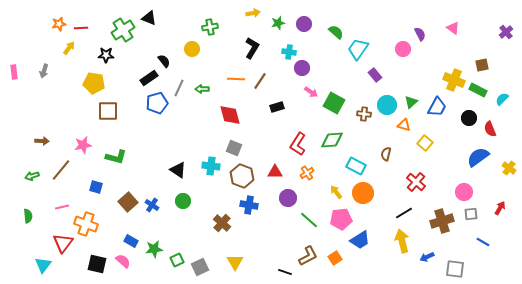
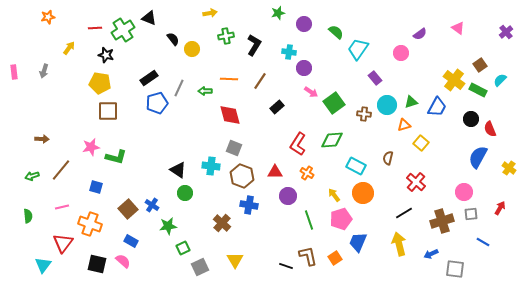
yellow arrow at (253, 13): moved 43 px left
green star at (278, 23): moved 10 px up
orange star at (59, 24): moved 11 px left, 7 px up
green cross at (210, 27): moved 16 px right, 9 px down
red line at (81, 28): moved 14 px right
pink triangle at (453, 28): moved 5 px right
purple semicircle at (420, 34): rotated 80 degrees clockwise
black L-shape at (252, 48): moved 2 px right, 3 px up
pink circle at (403, 49): moved 2 px left, 4 px down
black star at (106, 55): rotated 14 degrees clockwise
black semicircle at (164, 61): moved 9 px right, 22 px up
brown square at (482, 65): moved 2 px left; rotated 24 degrees counterclockwise
purple circle at (302, 68): moved 2 px right
purple rectangle at (375, 75): moved 3 px down
orange line at (236, 79): moved 7 px left
yellow cross at (454, 80): rotated 15 degrees clockwise
yellow pentagon at (94, 83): moved 6 px right
green arrow at (202, 89): moved 3 px right, 2 px down
cyan semicircle at (502, 99): moved 2 px left, 19 px up
green triangle at (411, 102): rotated 24 degrees clockwise
green square at (334, 103): rotated 25 degrees clockwise
black rectangle at (277, 107): rotated 24 degrees counterclockwise
black circle at (469, 118): moved 2 px right, 1 px down
orange triangle at (404, 125): rotated 32 degrees counterclockwise
brown arrow at (42, 141): moved 2 px up
yellow square at (425, 143): moved 4 px left
pink star at (83, 145): moved 8 px right, 2 px down
brown semicircle at (386, 154): moved 2 px right, 4 px down
blue semicircle at (478, 157): rotated 25 degrees counterclockwise
orange cross at (307, 173): rotated 24 degrees counterclockwise
yellow arrow at (336, 192): moved 2 px left, 3 px down
purple circle at (288, 198): moved 2 px up
green circle at (183, 201): moved 2 px right, 8 px up
brown square at (128, 202): moved 7 px down
pink pentagon at (341, 219): rotated 10 degrees counterclockwise
green line at (309, 220): rotated 30 degrees clockwise
orange cross at (86, 224): moved 4 px right
blue trapezoid at (360, 240): moved 2 px left, 2 px down; rotated 145 degrees clockwise
yellow arrow at (402, 241): moved 3 px left, 3 px down
green star at (154, 249): moved 14 px right, 23 px up
brown L-shape at (308, 256): rotated 75 degrees counterclockwise
blue arrow at (427, 257): moved 4 px right, 3 px up
green square at (177, 260): moved 6 px right, 12 px up
yellow triangle at (235, 262): moved 2 px up
black line at (285, 272): moved 1 px right, 6 px up
